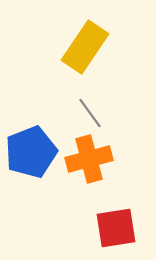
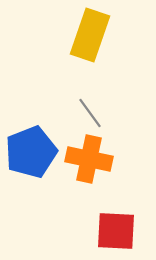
yellow rectangle: moved 5 px right, 12 px up; rotated 15 degrees counterclockwise
orange cross: rotated 27 degrees clockwise
red square: moved 3 px down; rotated 12 degrees clockwise
